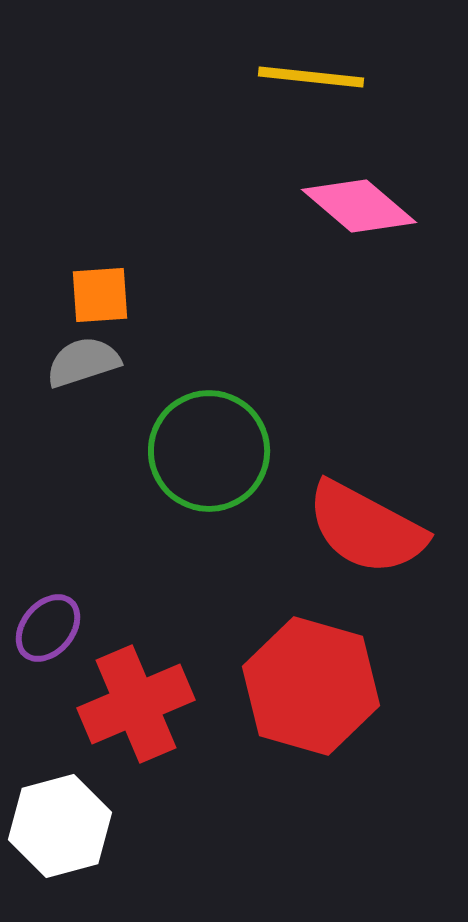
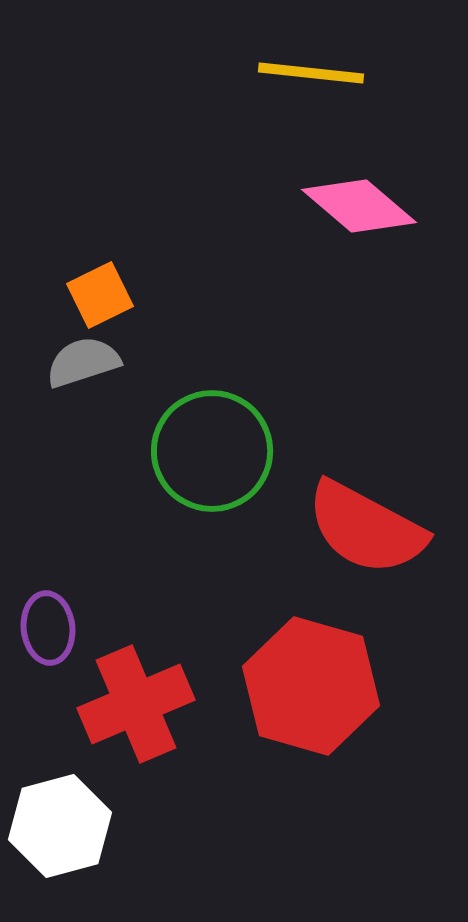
yellow line: moved 4 px up
orange square: rotated 22 degrees counterclockwise
green circle: moved 3 px right
purple ellipse: rotated 46 degrees counterclockwise
